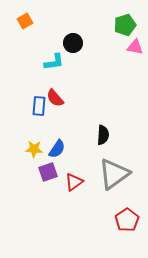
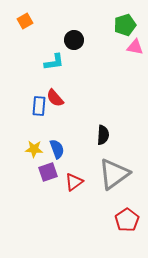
black circle: moved 1 px right, 3 px up
blue semicircle: rotated 54 degrees counterclockwise
